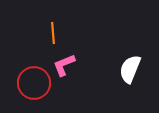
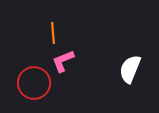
pink L-shape: moved 1 px left, 4 px up
